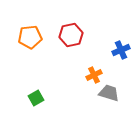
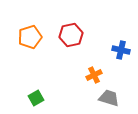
orange pentagon: rotated 10 degrees counterclockwise
blue cross: rotated 36 degrees clockwise
gray trapezoid: moved 5 px down
